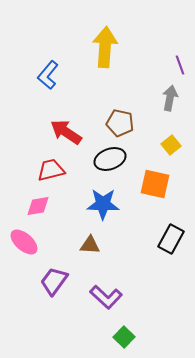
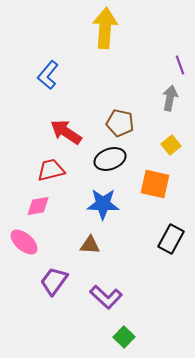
yellow arrow: moved 19 px up
